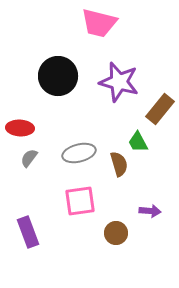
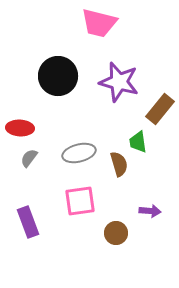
green trapezoid: rotated 20 degrees clockwise
purple rectangle: moved 10 px up
